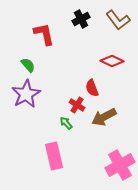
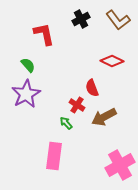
pink rectangle: rotated 20 degrees clockwise
